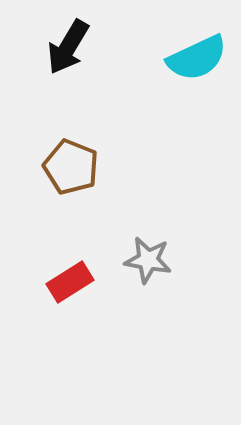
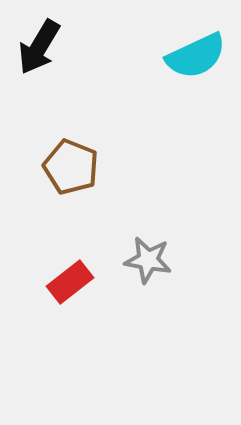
black arrow: moved 29 px left
cyan semicircle: moved 1 px left, 2 px up
red rectangle: rotated 6 degrees counterclockwise
